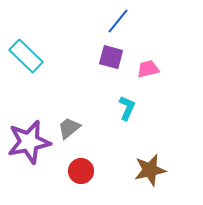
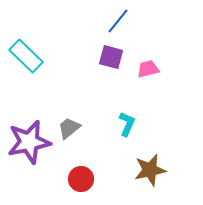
cyan L-shape: moved 16 px down
red circle: moved 8 px down
